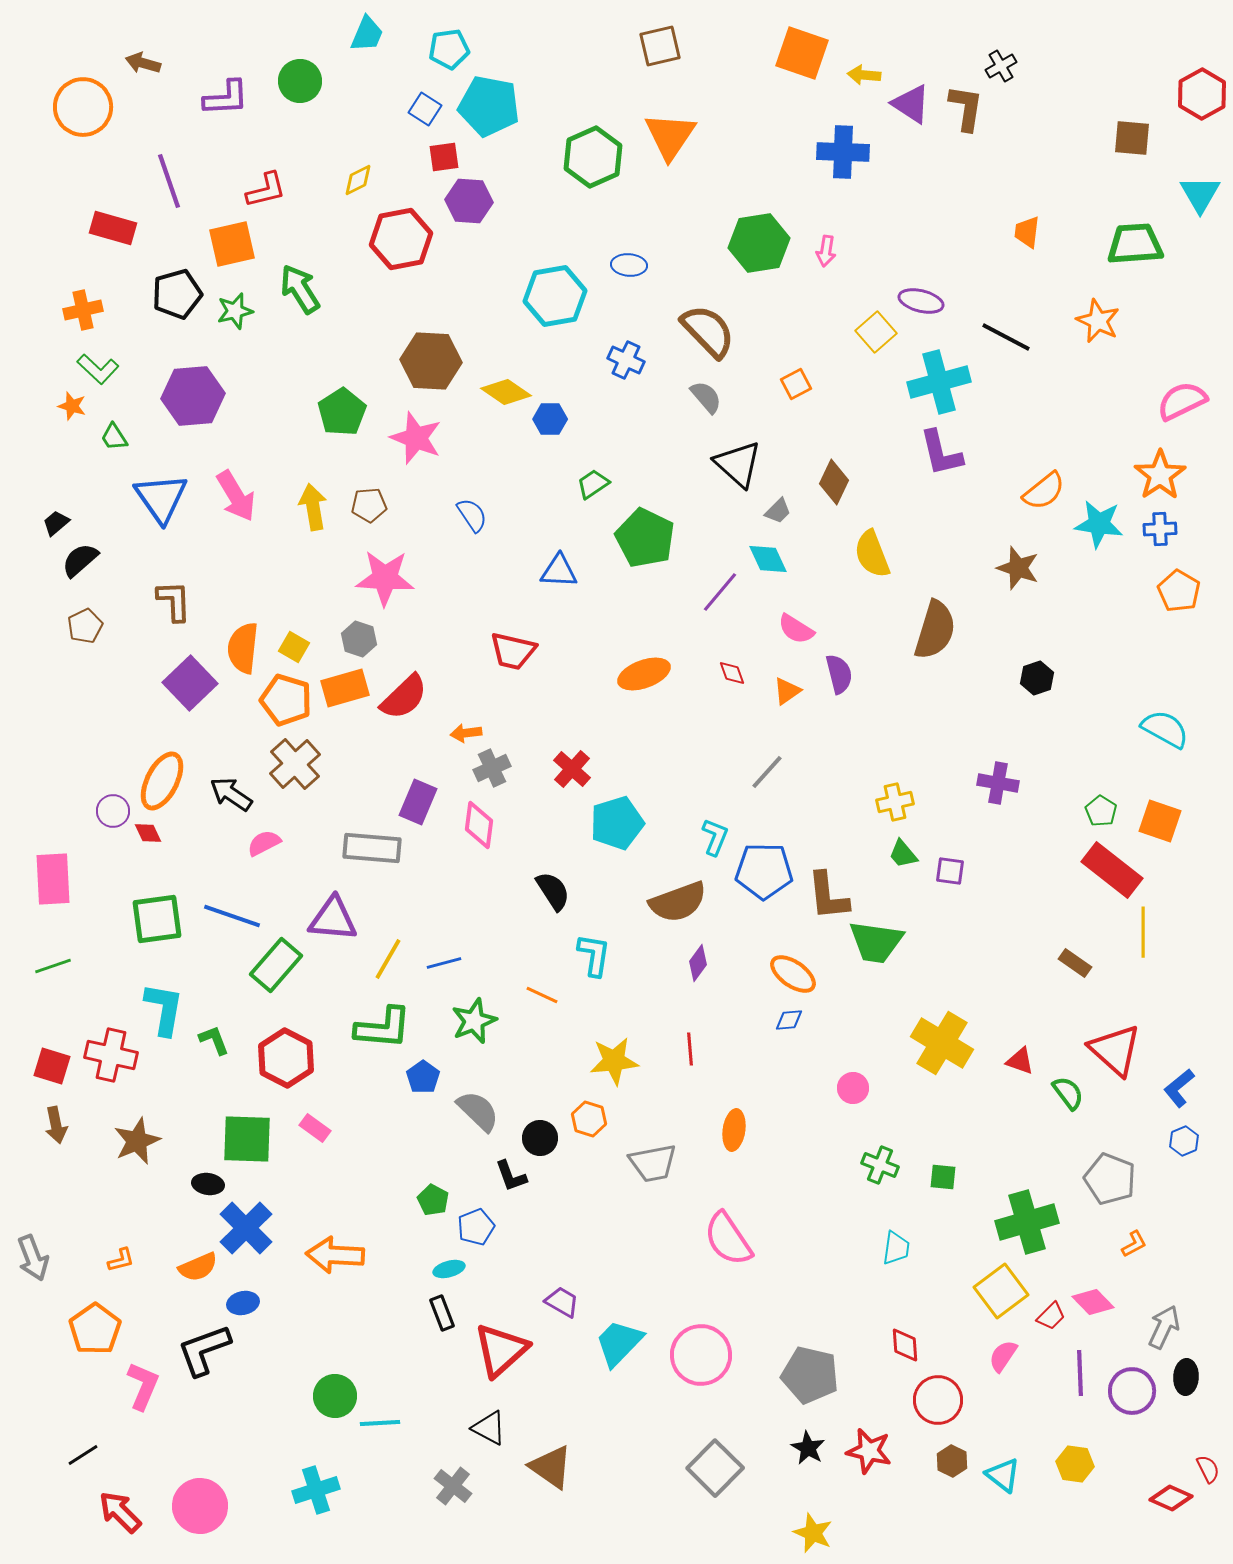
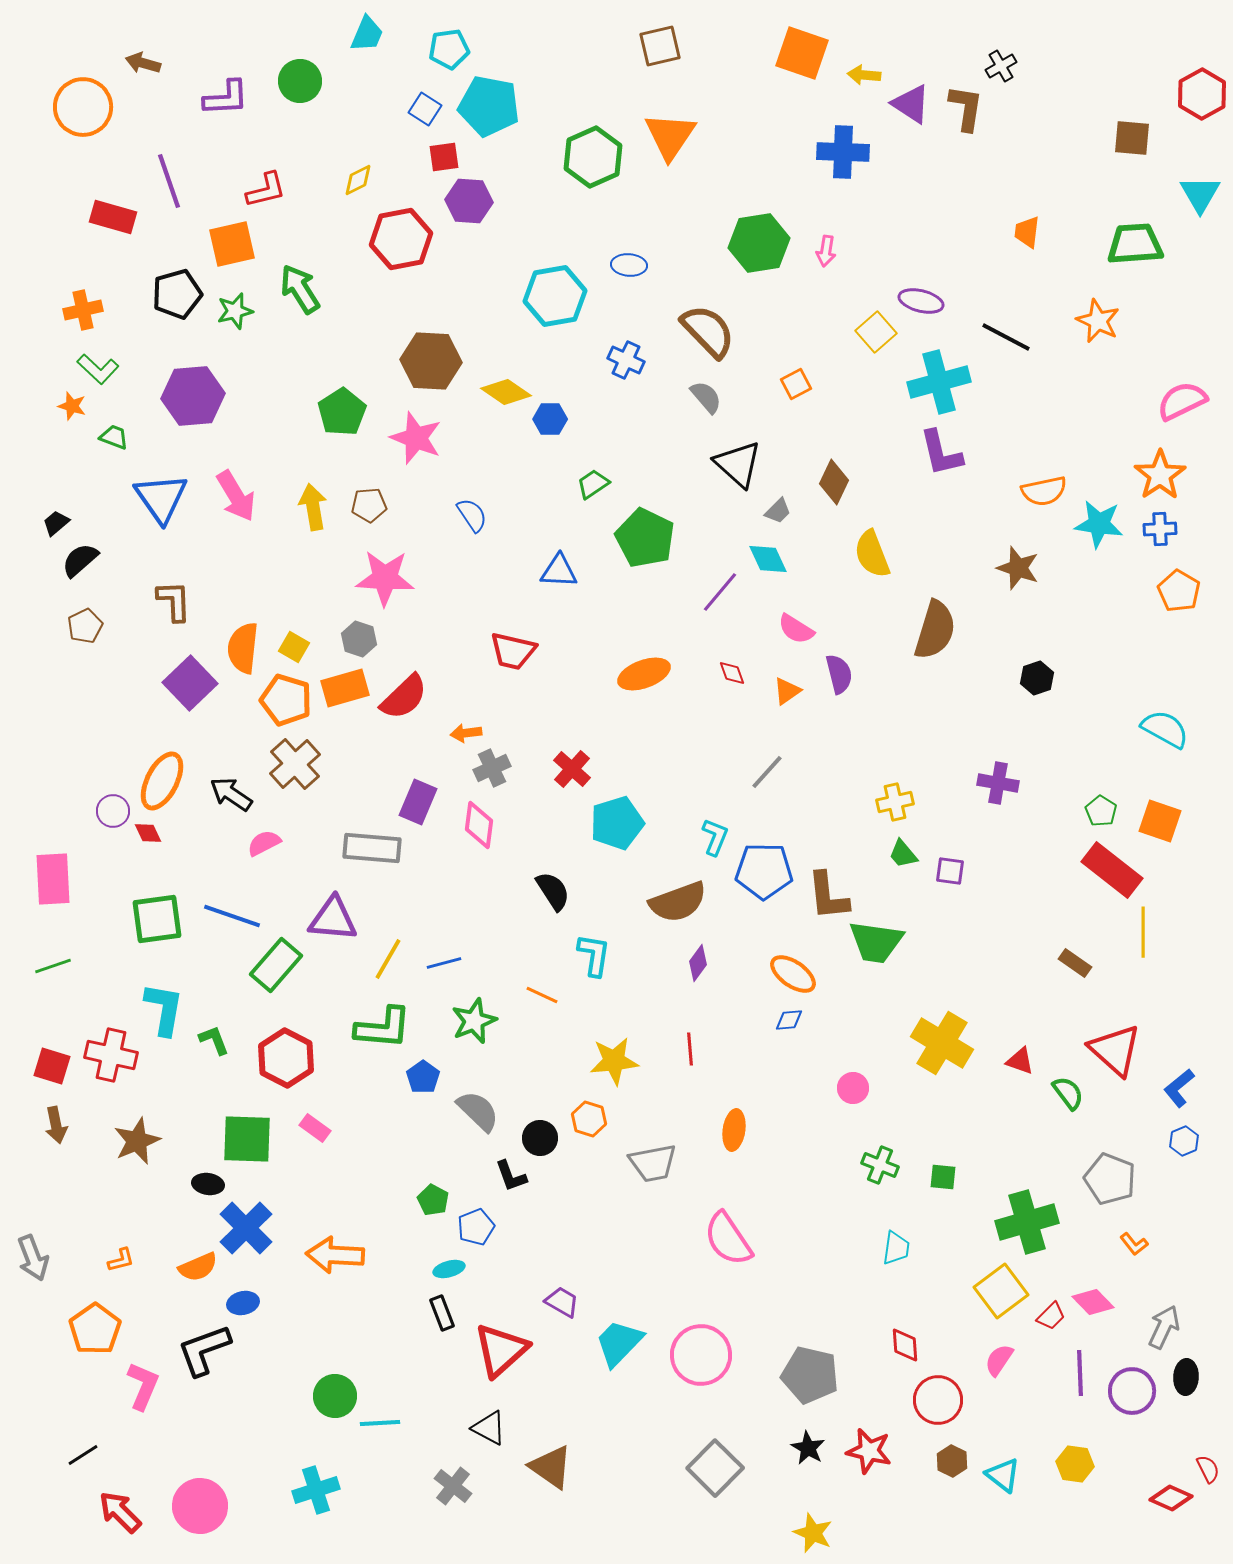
red rectangle at (113, 228): moved 11 px up
green trapezoid at (114, 437): rotated 144 degrees clockwise
orange semicircle at (1044, 491): rotated 27 degrees clockwise
orange L-shape at (1134, 1244): rotated 80 degrees clockwise
pink semicircle at (1003, 1356): moved 4 px left, 4 px down
